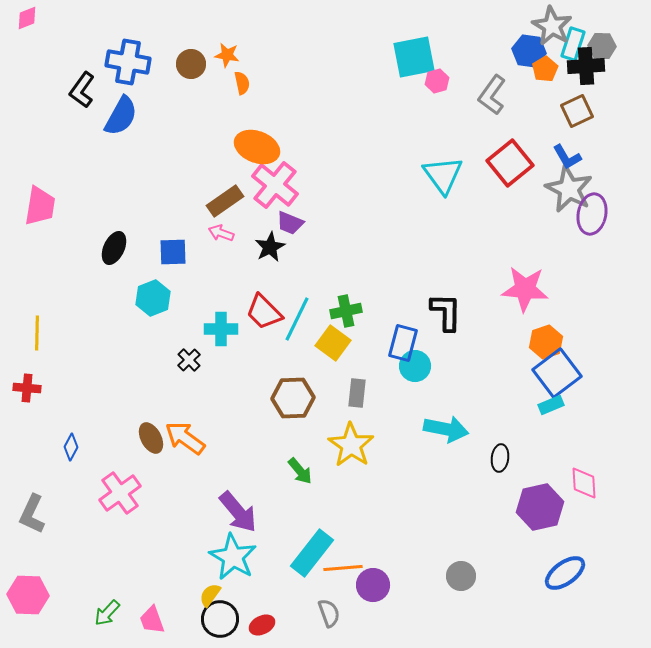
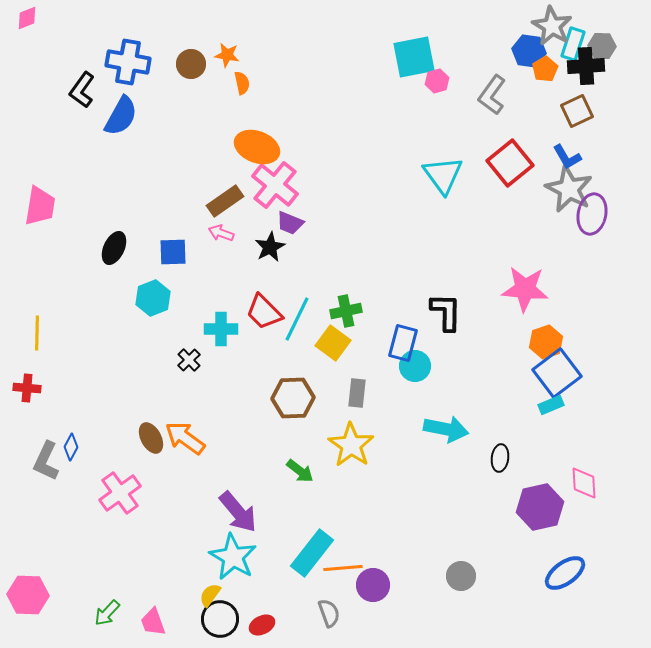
green arrow at (300, 471): rotated 12 degrees counterclockwise
gray L-shape at (32, 514): moved 14 px right, 53 px up
pink trapezoid at (152, 620): moved 1 px right, 2 px down
